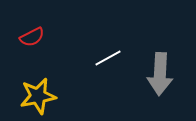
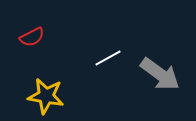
gray arrow: rotated 57 degrees counterclockwise
yellow star: moved 8 px right; rotated 21 degrees clockwise
